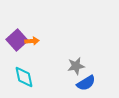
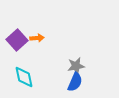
orange arrow: moved 5 px right, 3 px up
blue semicircle: moved 11 px left, 1 px up; rotated 36 degrees counterclockwise
